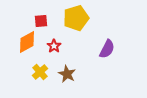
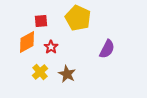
yellow pentagon: moved 2 px right; rotated 30 degrees counterclockwise
red star: moved 3 px left, 1 px down
